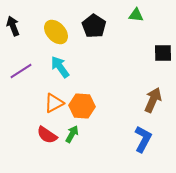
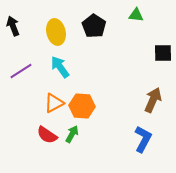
yellow ellipse: rotated 30 degrees clockwise
